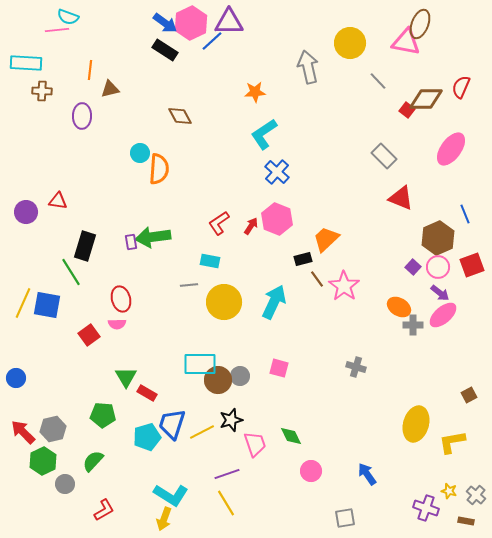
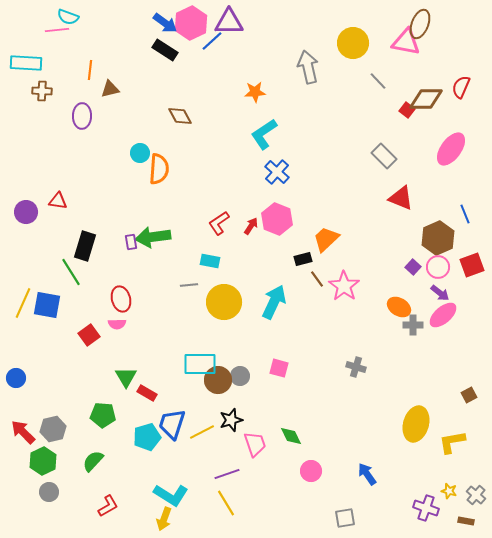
yellow circle at (350, 43): moved 3 px right
gray circle at (65, 484): moved 16 px left, 8 px down
red L-shape at (104, 510): moved 4 px right, 4 px up
